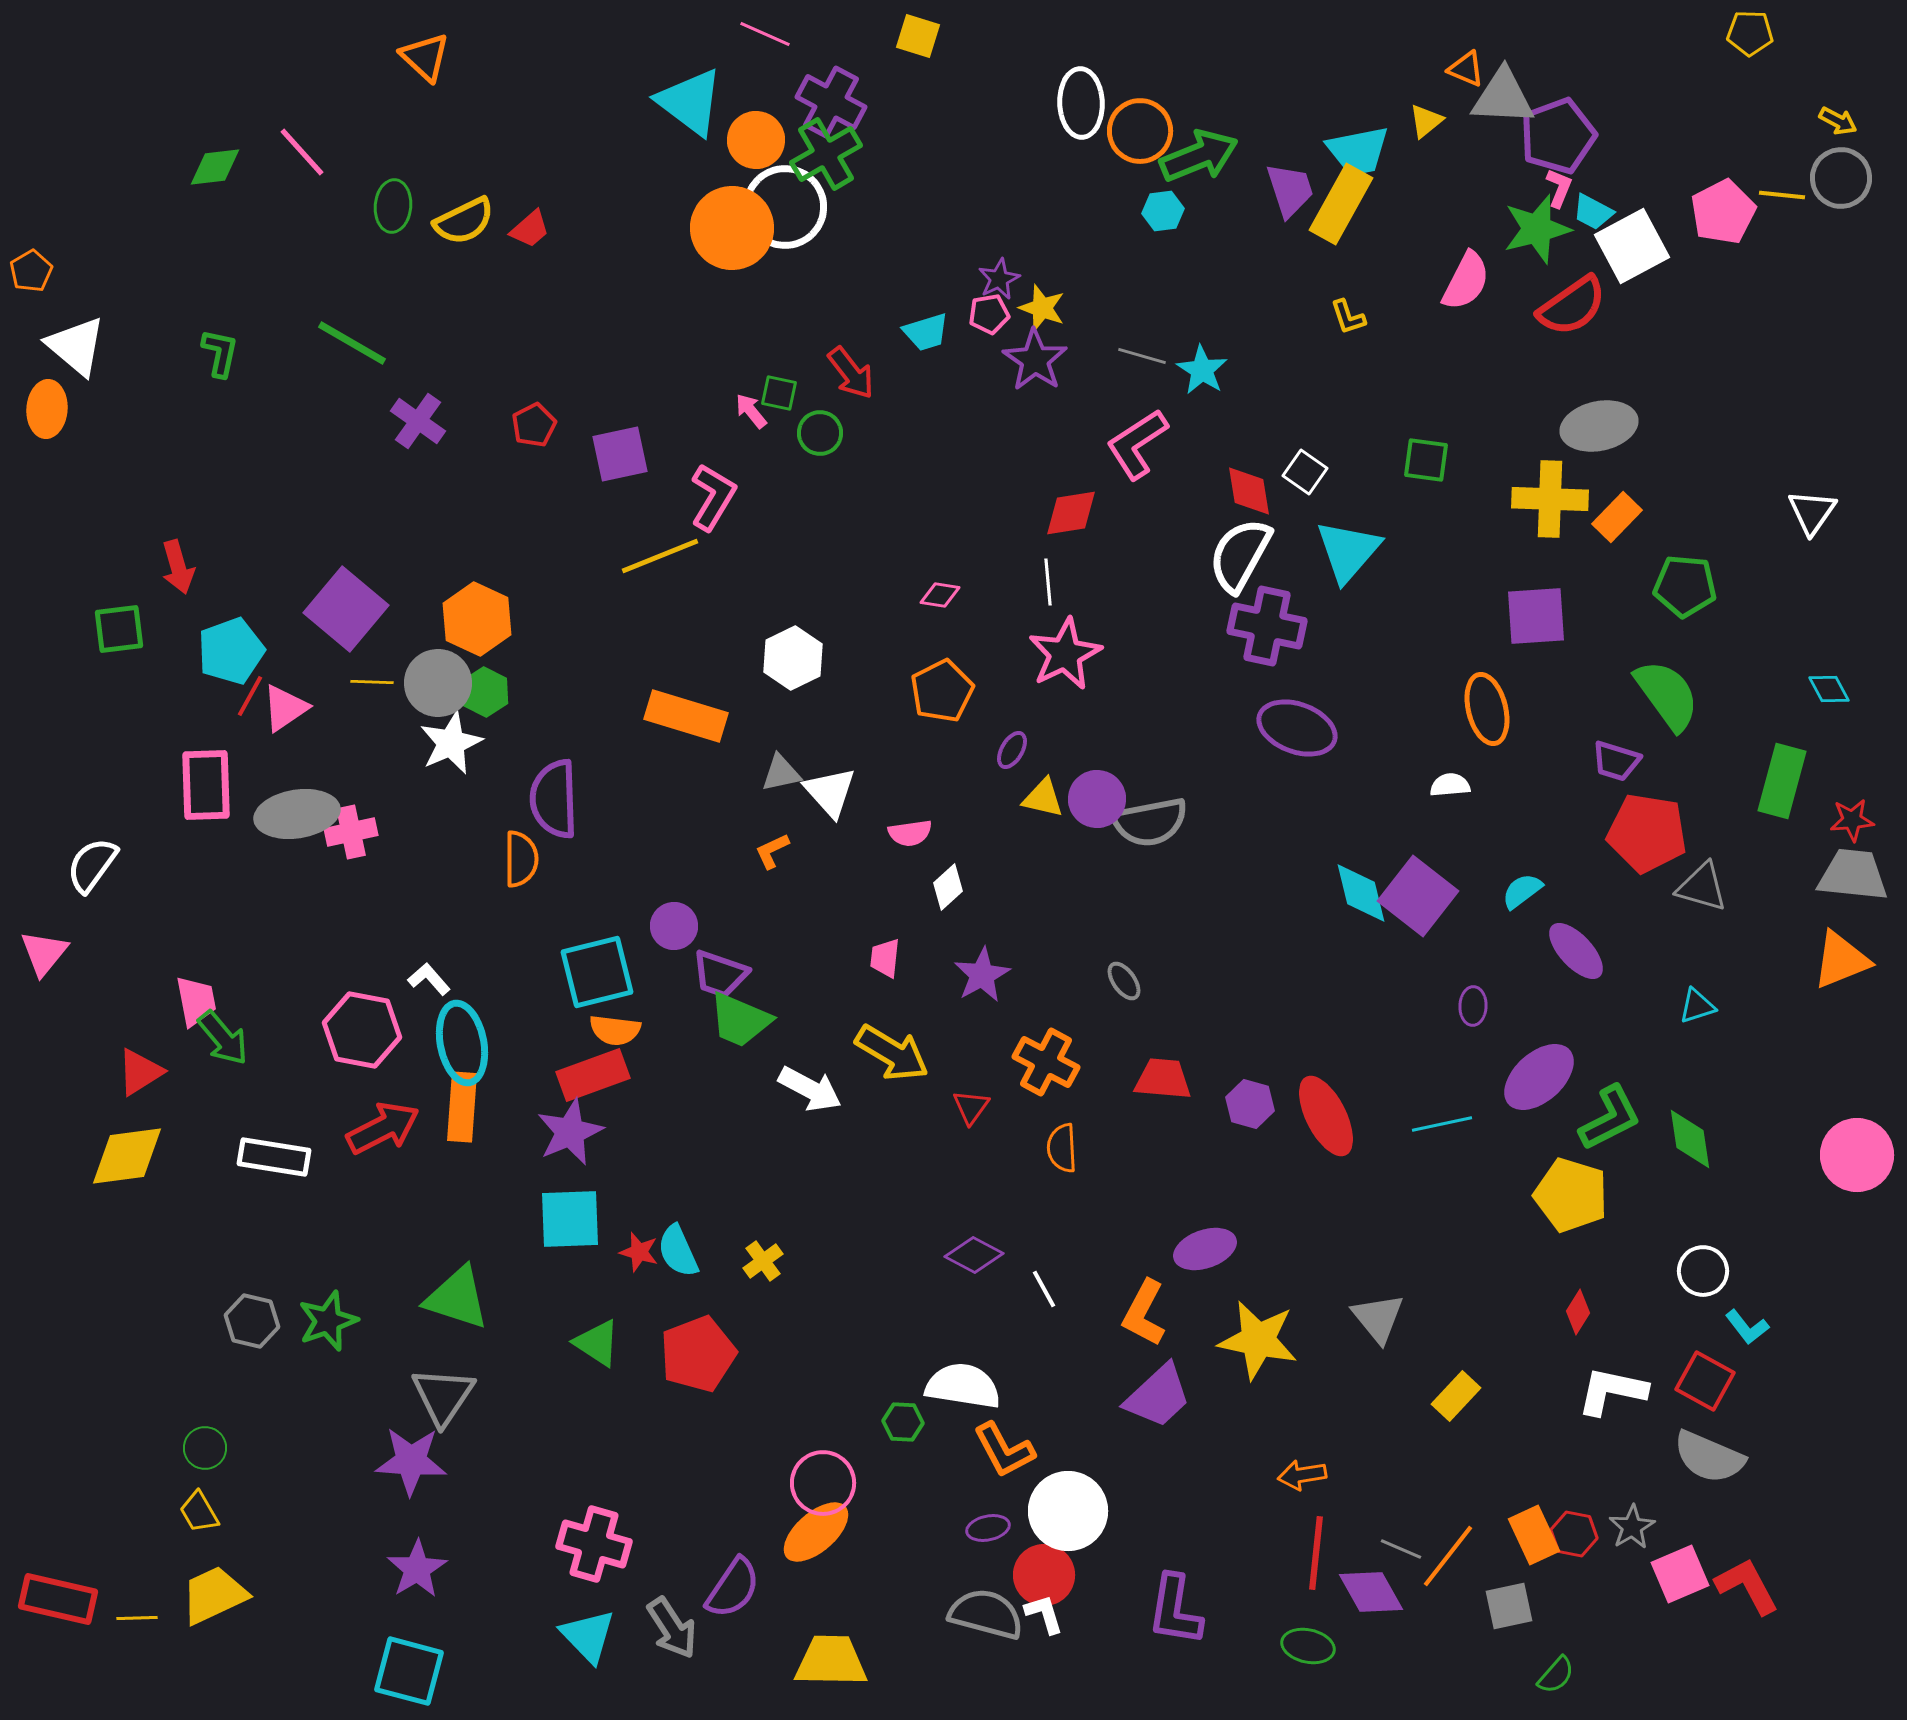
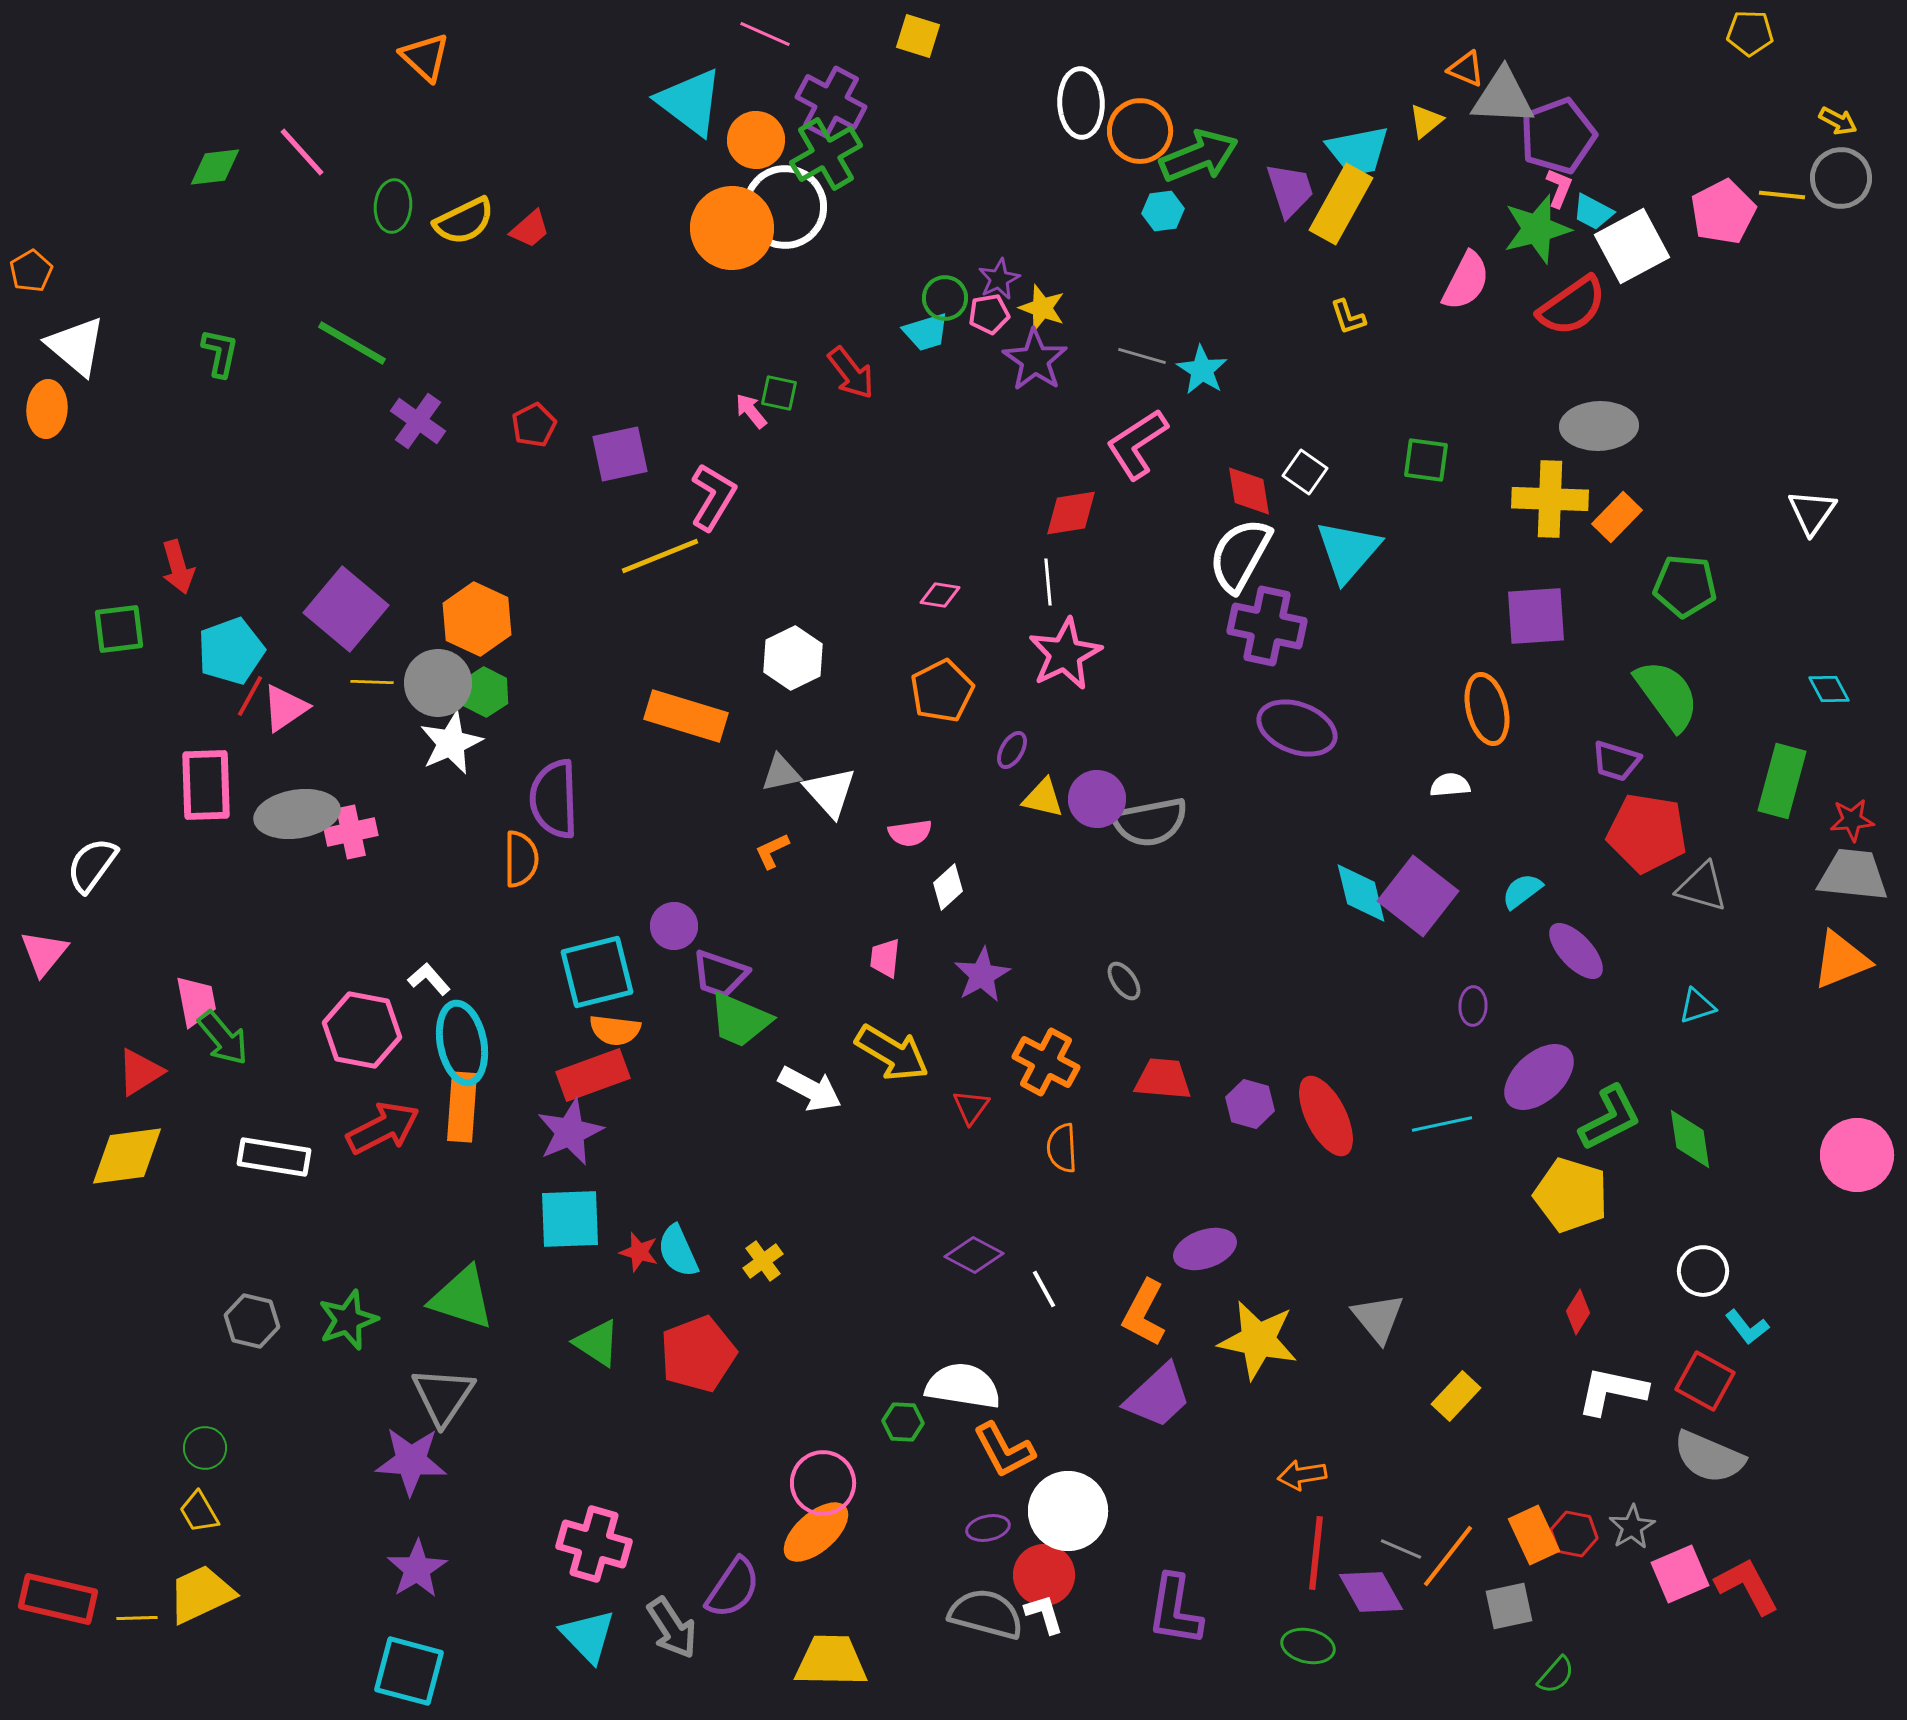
gray ellipse at (1599, 426): rotated 10 degrees clockwise
green circle at (820, 433): moved 125 px right, 135 px up
green triangle at (457, 1298): moved 5 px right
green star at (328, 1321): moved 20 px right, 1 px up
yellow trapezoid at (214, 1595): moved 13 px left, 1 px up
